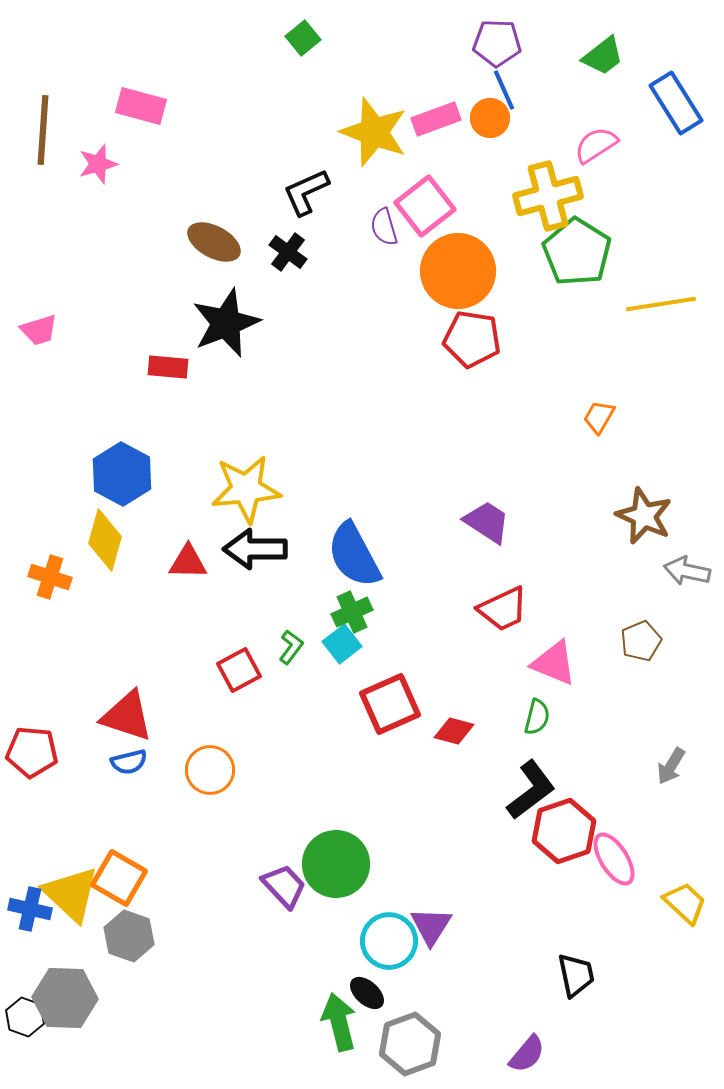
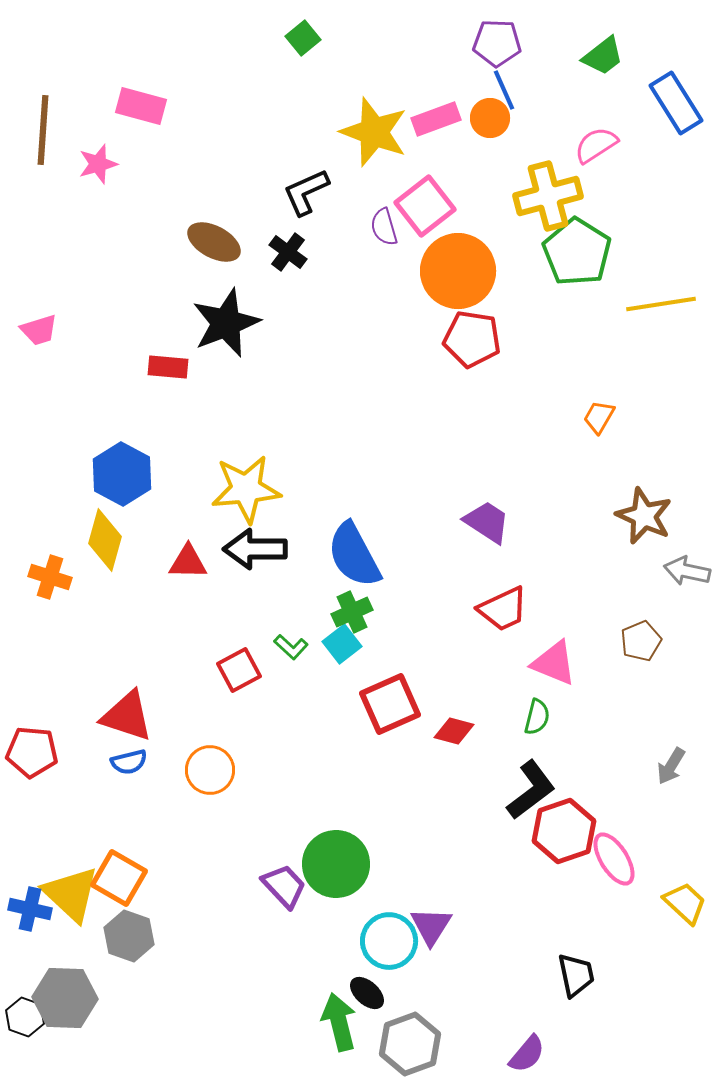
green L-shape at (291, 647): rotated 96 degrees clockwise
